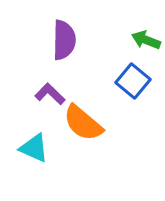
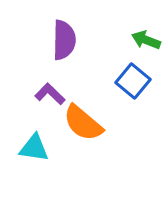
cyan triangle: rotated 16 degrees counterclockwise
